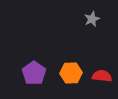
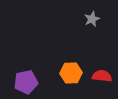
purple pentagon: moved 8 px left, 9 px down; rotated 25 degrees clockwise
